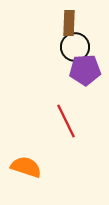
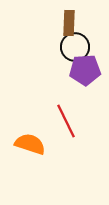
orange semicircle: moved 4 px right, 23 px up
